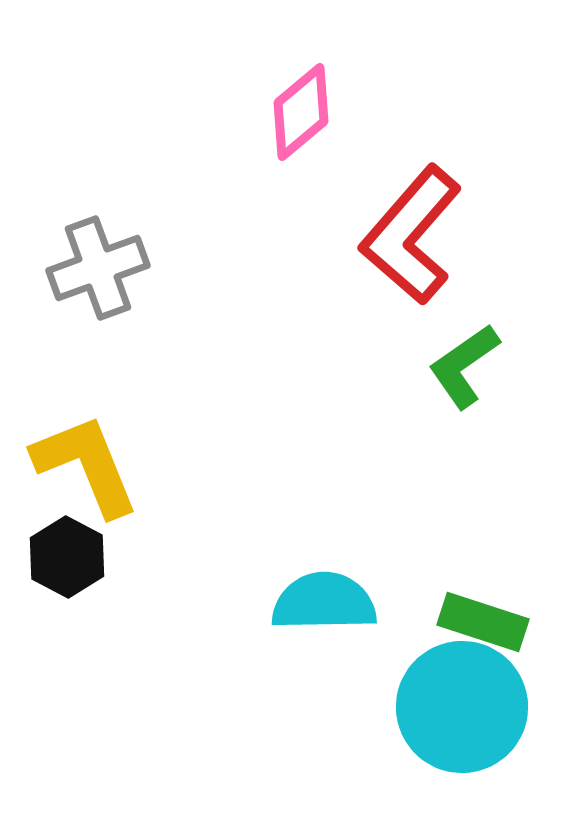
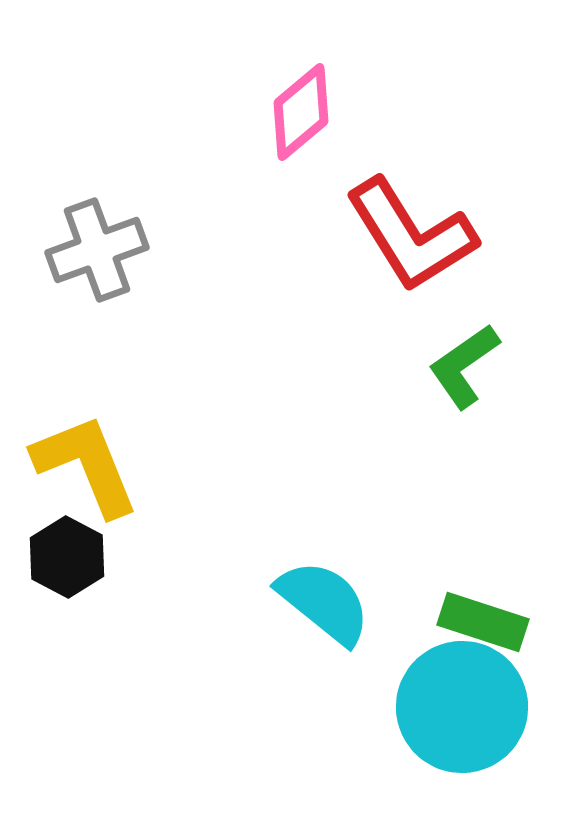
red L-shape: rotated 73 degrees counterclockwise
gray cross: moved 1 px left, 18 px up
cyan semicircle: rotated 40 degrees clockwise
